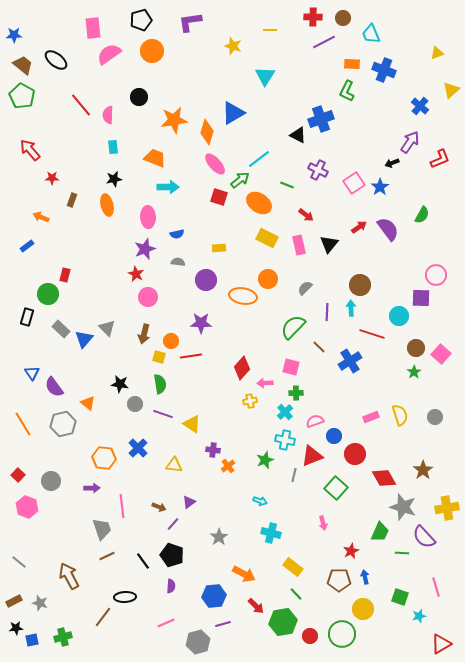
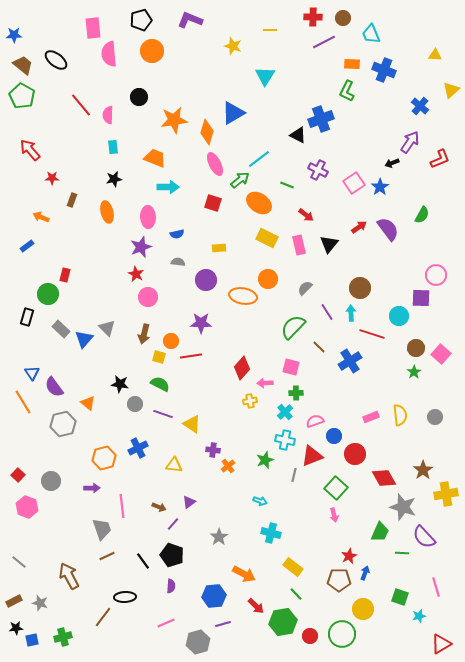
purple L-shape at (190, 22): moved 2 px up; rotated 30 degrees clockwise
yellow triangle at (437, 53): moved 2 px left, 2 px down; rotated 24 degrees clockwise
pink semicircle at (109, 54): rotated 60 degrees counterclockwise
pink ellipse at (215, 164): rotated 15 degrees clockwise
red square at (219, 197): moved 6 px left, 6 px down
orange ellipse at (107, 205): moved 7 px down
purple star at (145, 249): moved 4 px left, 2 px up
brown circle at (360, 285): moved 3 px down
cyan arrow at (351, 308): moved 5 px down
purple line at (327, 312): rotated 36 degrees counterclockwise
green semicircle at (160, 384): rotated 54 degrees counterclockwise
yellow semicircle at (400, 415): rotated 10 degrees clockwise
orange line at (23, 424): moved 22 px up
blue cross at (138, 448): rotated 18 degrees clockwise
orange hexagon at (104, 458): rotated 20 degrees counterclockwise
yellow cross at (447, 508): moved 1 px left, 14 px up
pink arrow at (323, 523): moved 11 px right, 8 px up
red star at (351, 551): moved 2 px left, 5 px down
blue arrow at (365, 577): moved 4 px up; rotated 32 degrees clockwise
